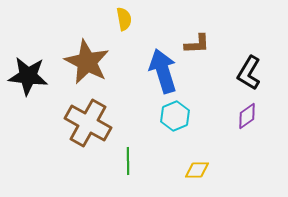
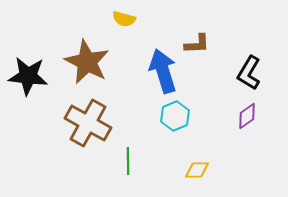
yellow semicircle: rotated 115 degrees clockwise
